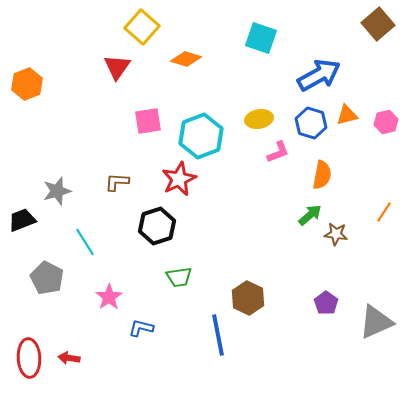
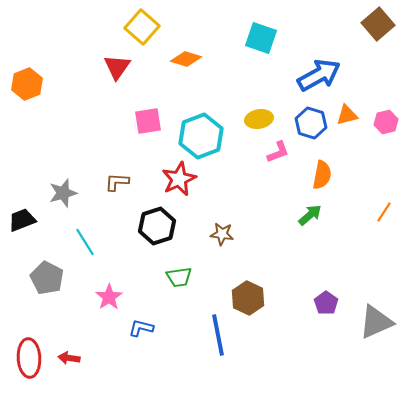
gray star: moved 6 px right, 2 px down
brown star: moved 114 px left
